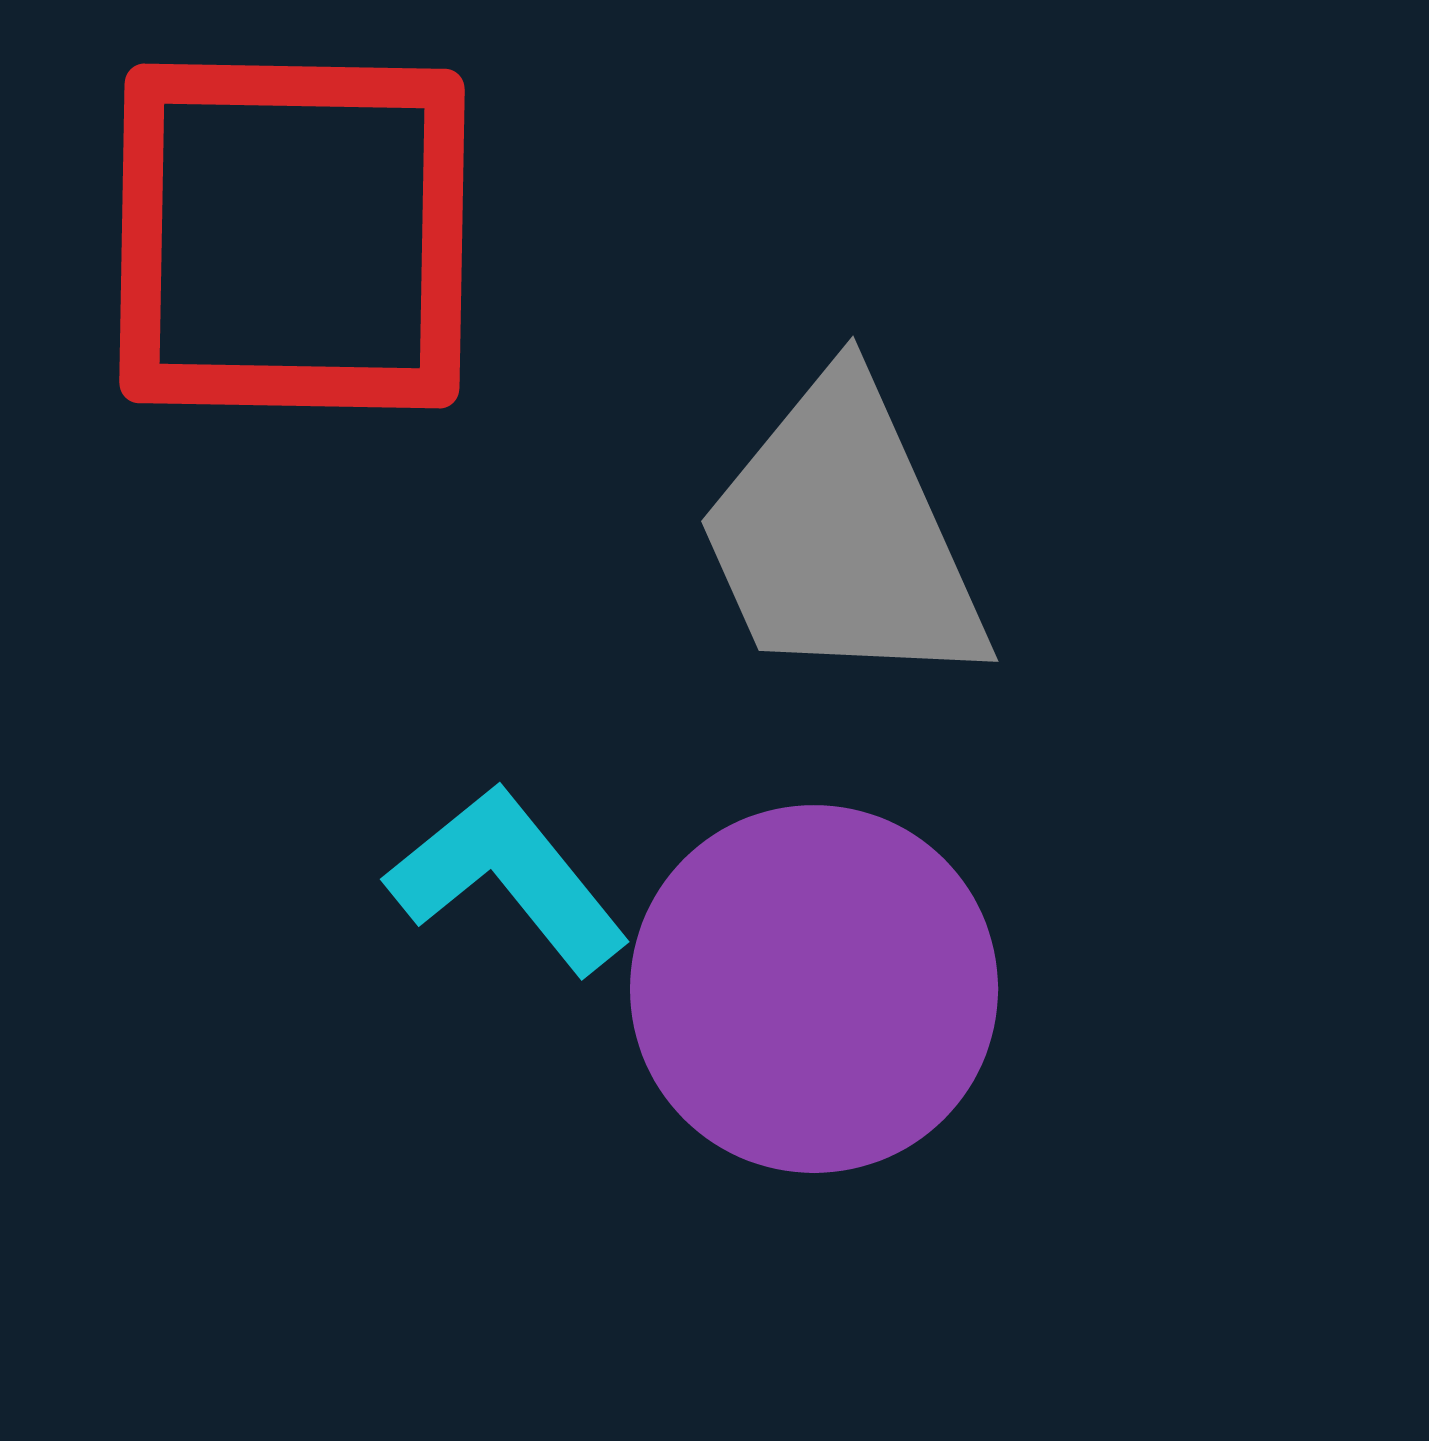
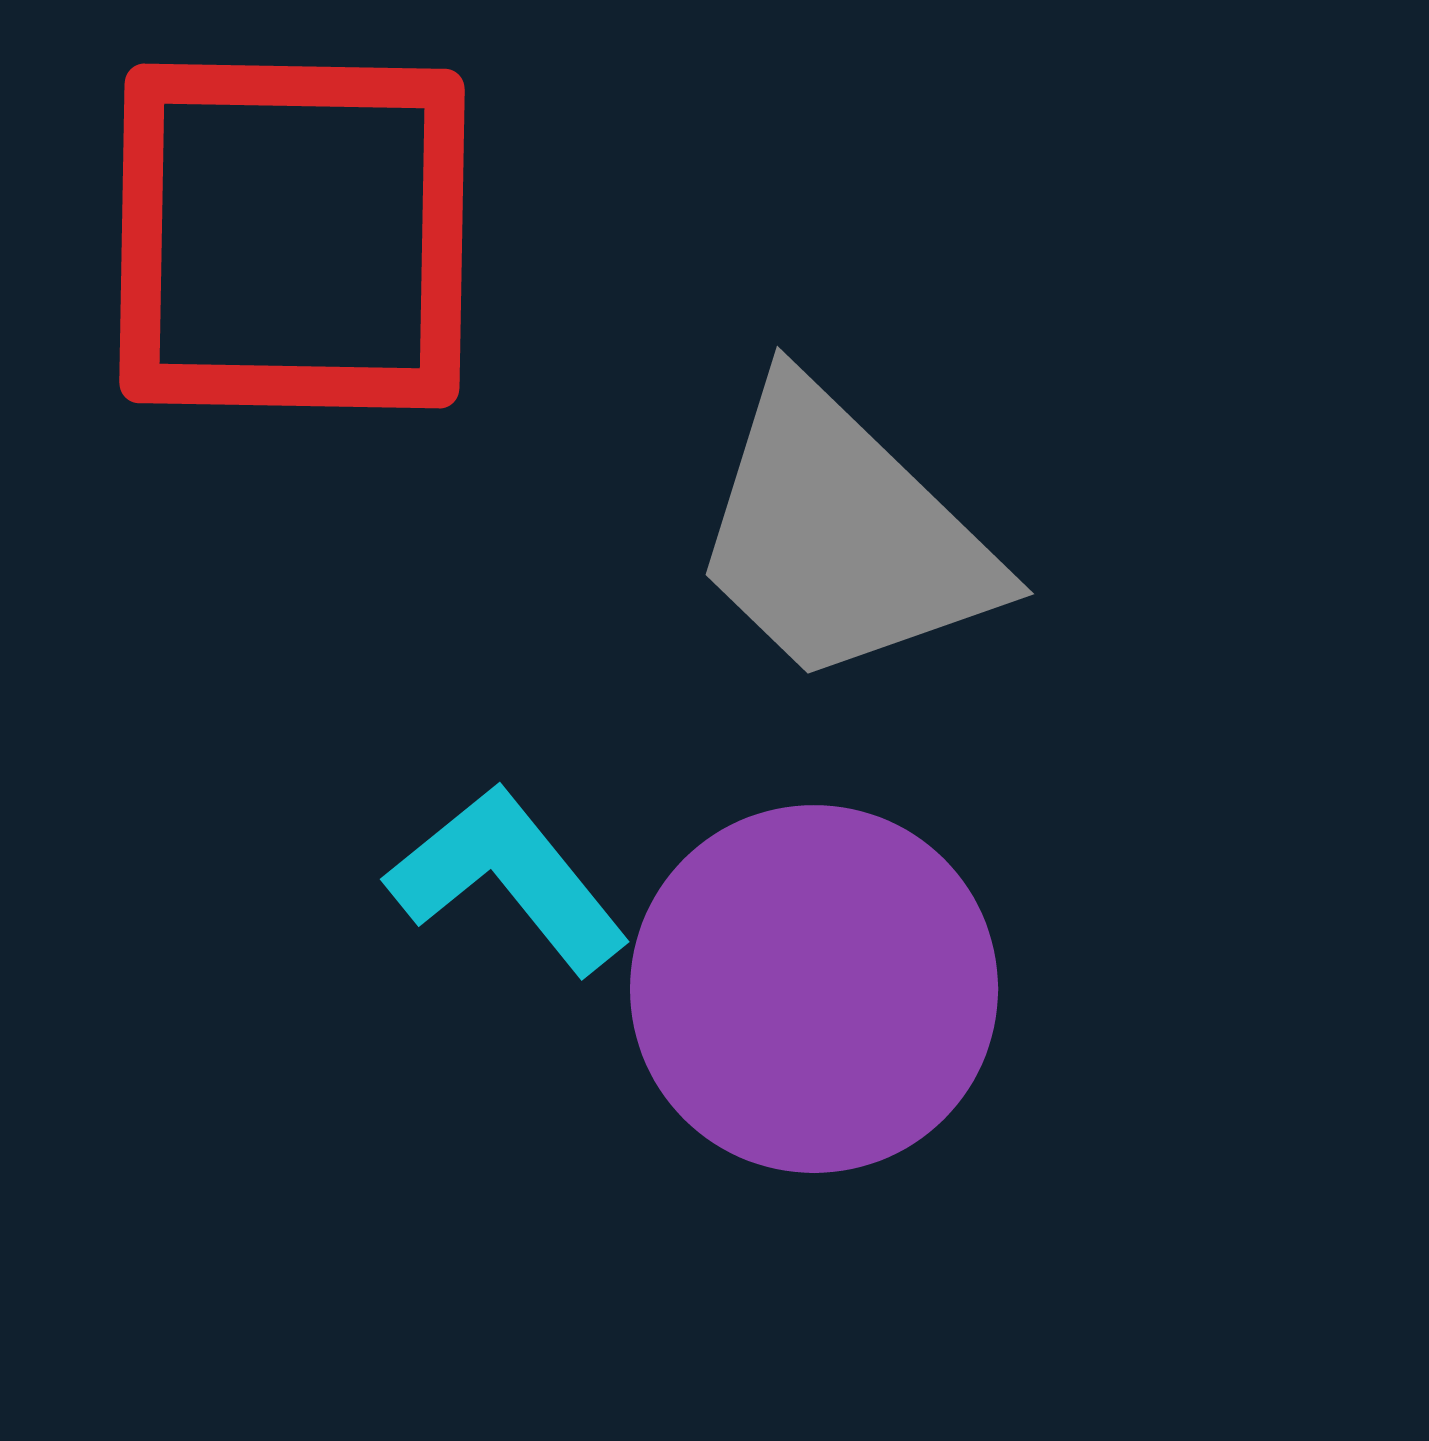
gray trapezoid: rotated 22 degrees counterclockwise
